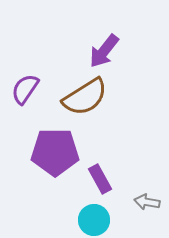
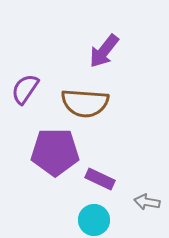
brown semicircle: moved 6 px down; rotated 36 degrees clockwise
purple rectangle: rotated 36 degrees counterclockwise
